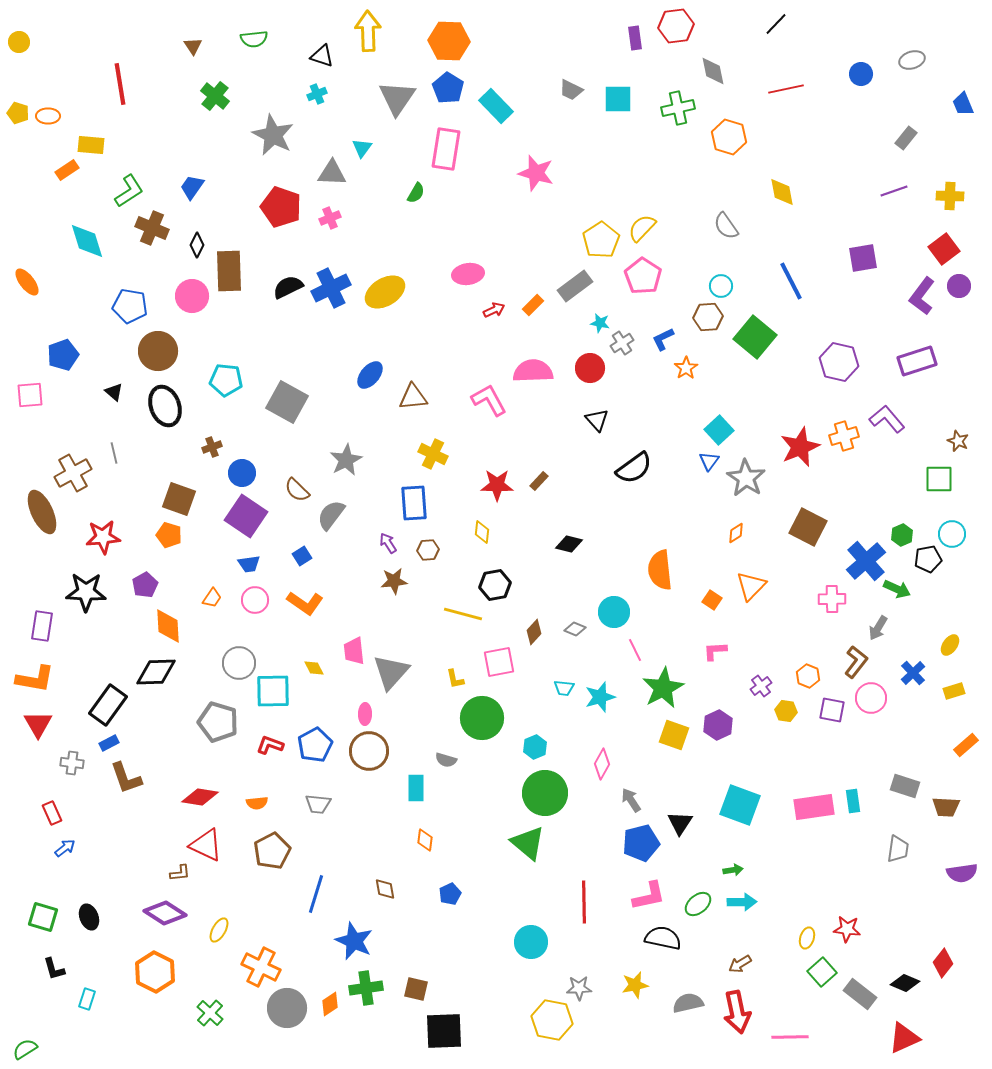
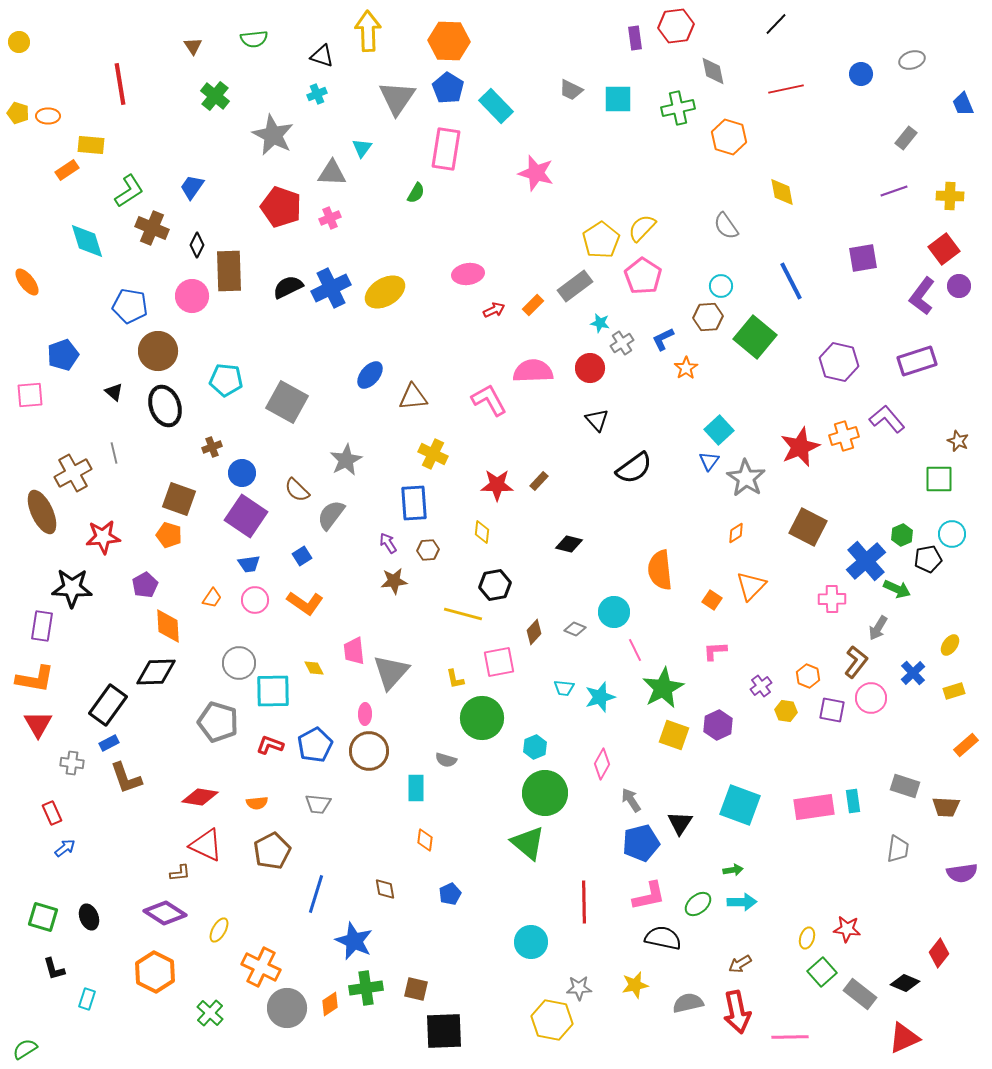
black star at (86, 592): moved 14 px left, 4 px up
red diamond at (943, 963): moved 4 px left, 10 px up
